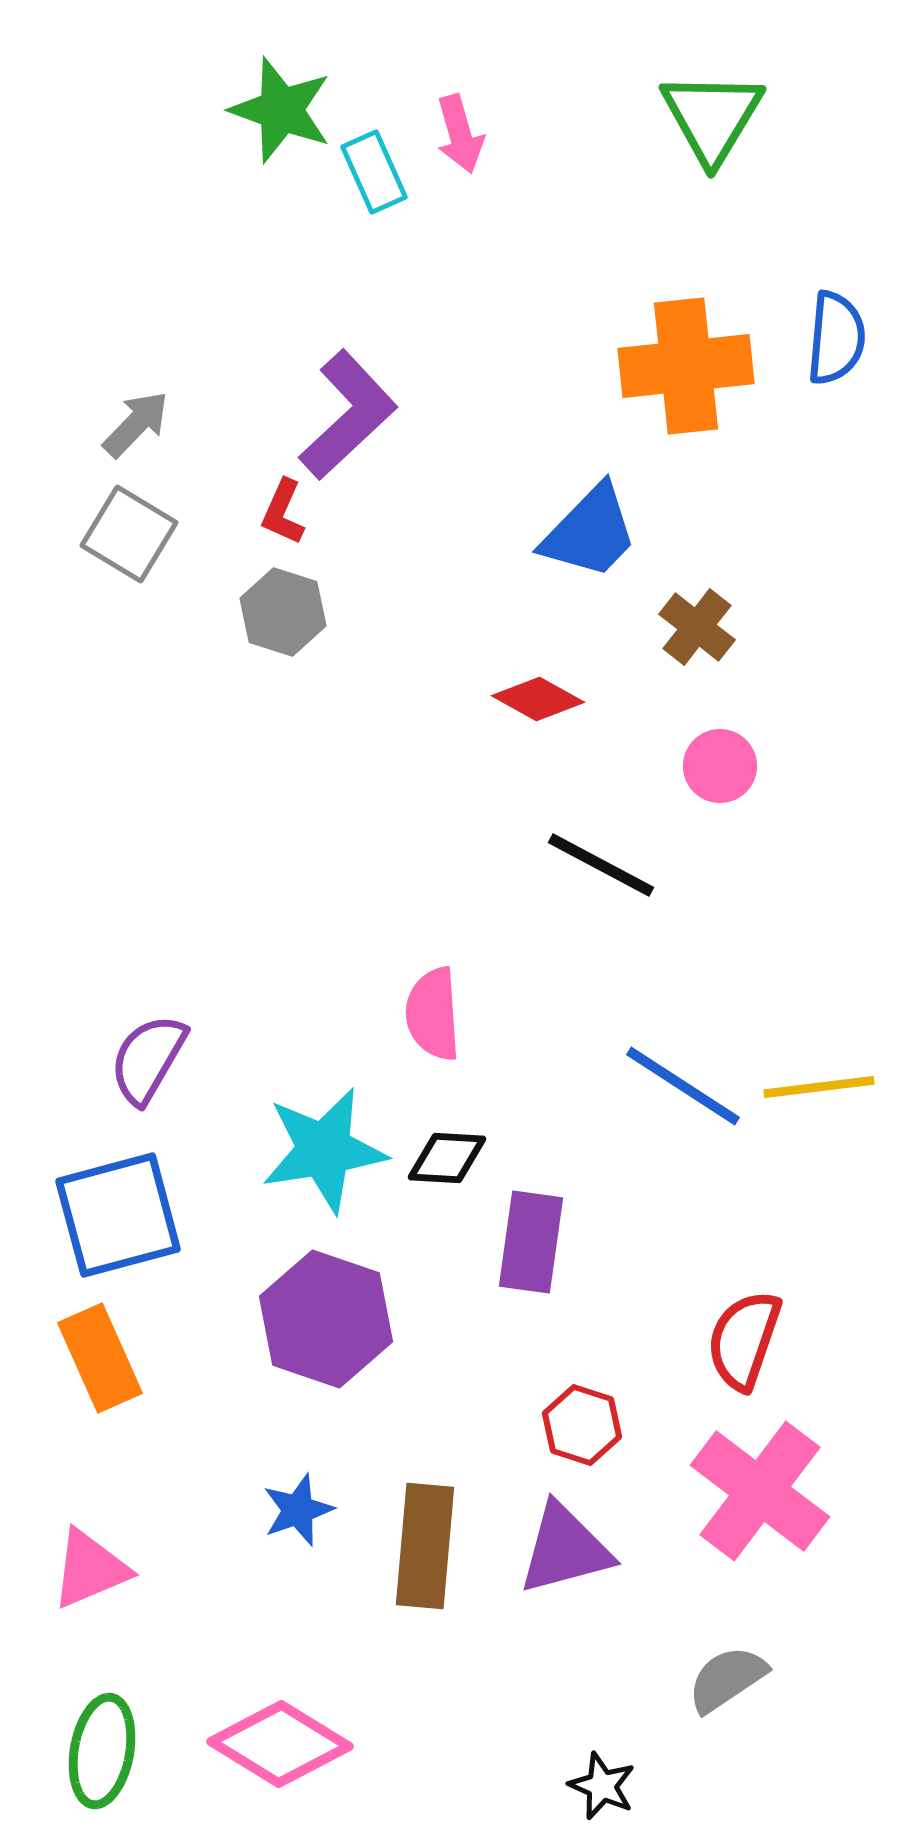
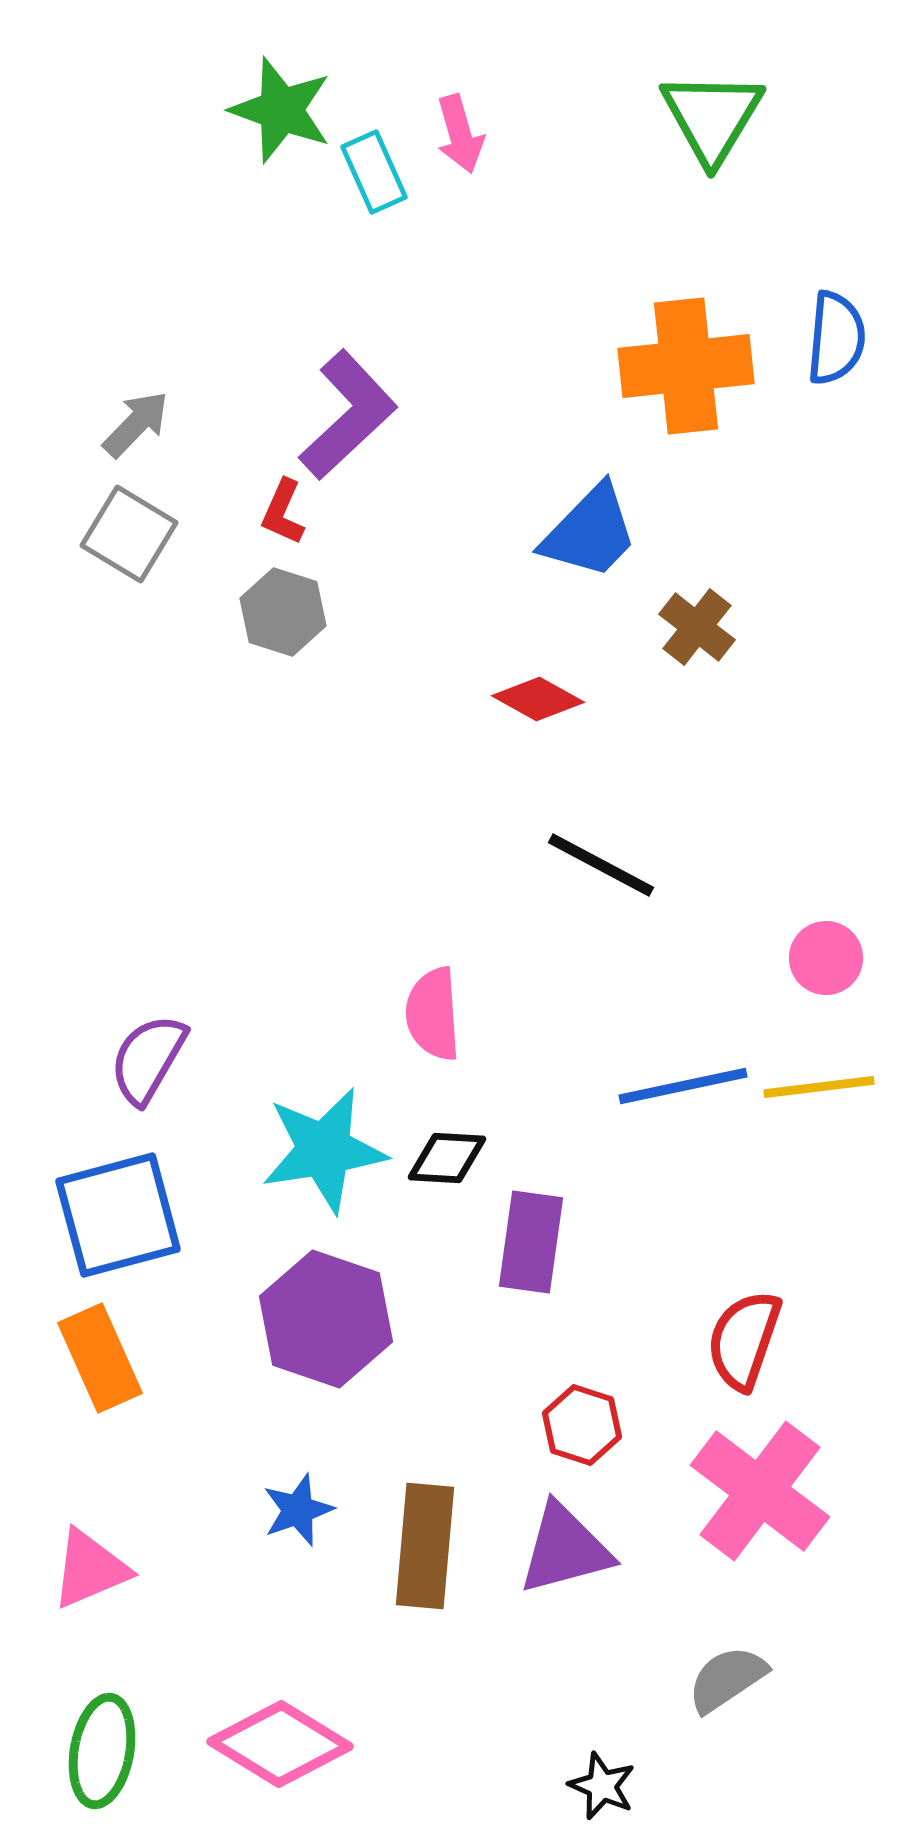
pink circle: moved 106 px right, 192 px down
blue line: rotated 45 degrees counterclockwise
